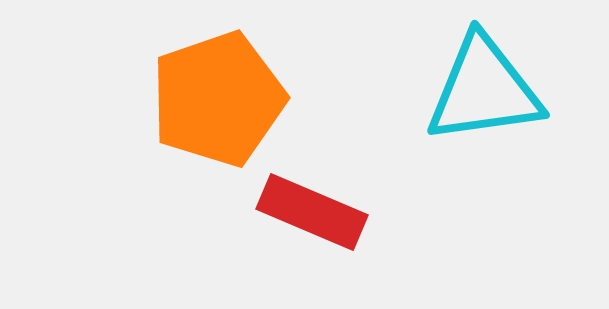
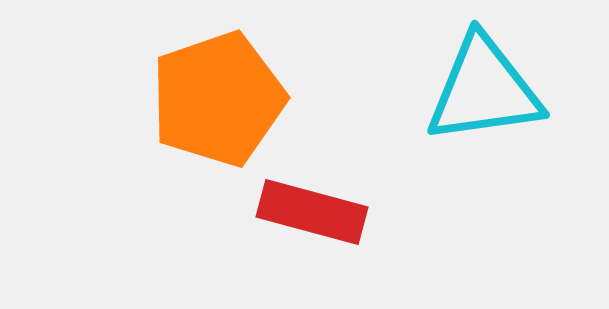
red rectangle: rotated 8 degrees counterclockwise
